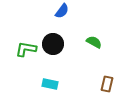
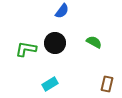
black circle: moved 2 px right, 1 px up
cyan rectangle: rotated 42 degrees counterclockwise
